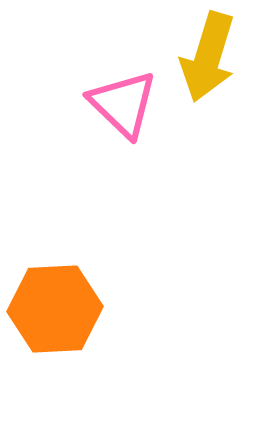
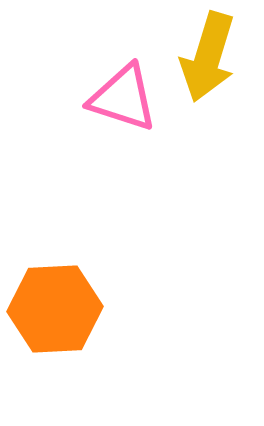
pink triangle: moved 6 px up; rotated 26 degrees counterclockwise
